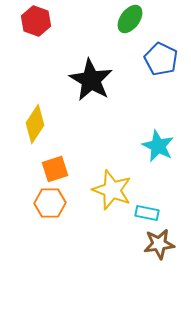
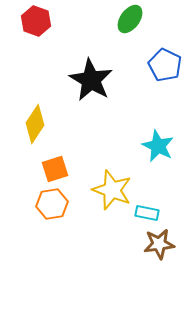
blue pentagon: moved 4 px right, 6 px down
orange hexagon: moved 2 px right, 1 px down; rotated 8 degrees counterclockwise
